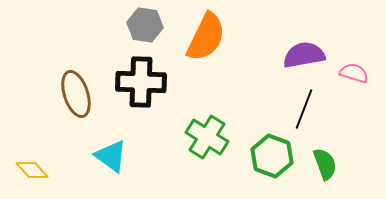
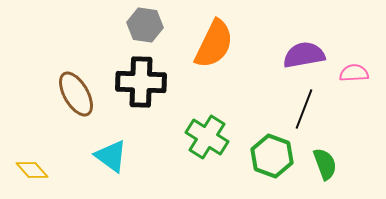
orange semicircle: moved 8 px right, 7 px down
pink semicircle: rotated 20 degrees counterclockwise
brown ellipse: rotated 12 degrees counterclockwise
